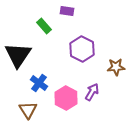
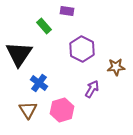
black triangle: moved 1 px right, 1 px up
purple arrow: moved 3 px up
pink hexagon: moved 4 px left, 12 px down; rotated 15 degrees clockwise
